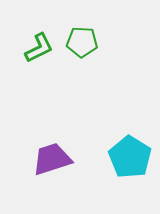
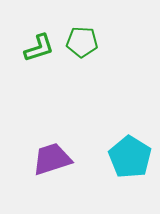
green L-shape: rotated 8 degrees clockwise
